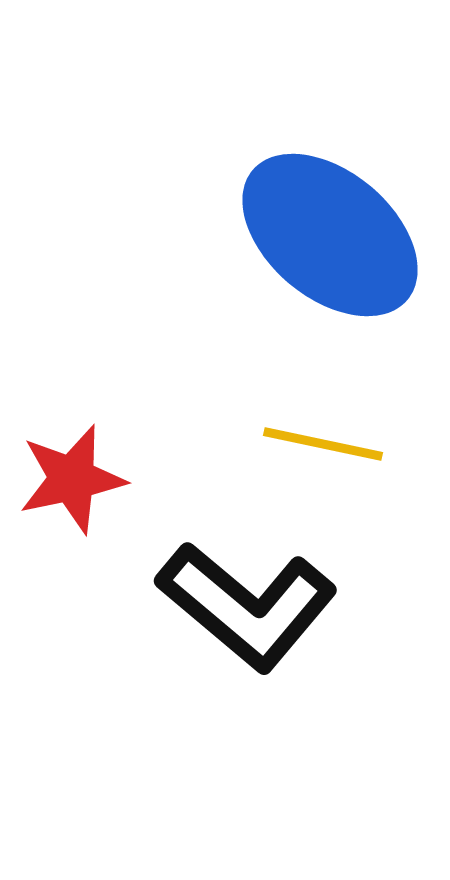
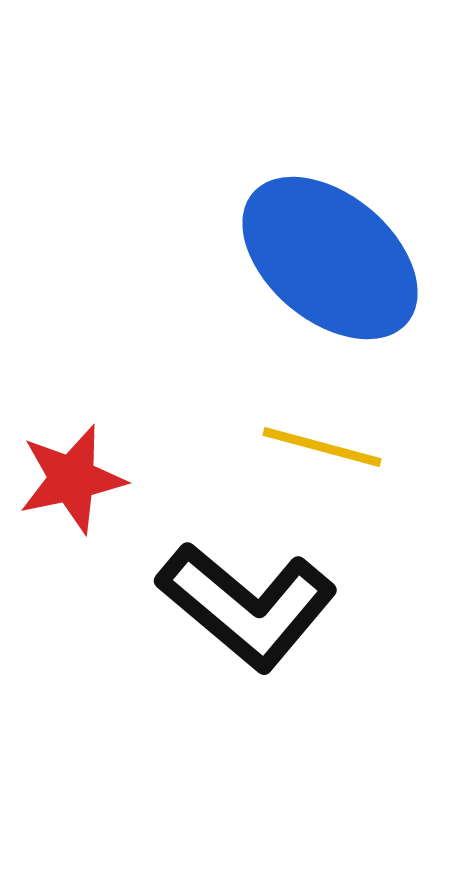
blue ellipse: moved 23 px down
yellow line: moved 1 px left, 3 px down; rotated 3 degrees clockwise
